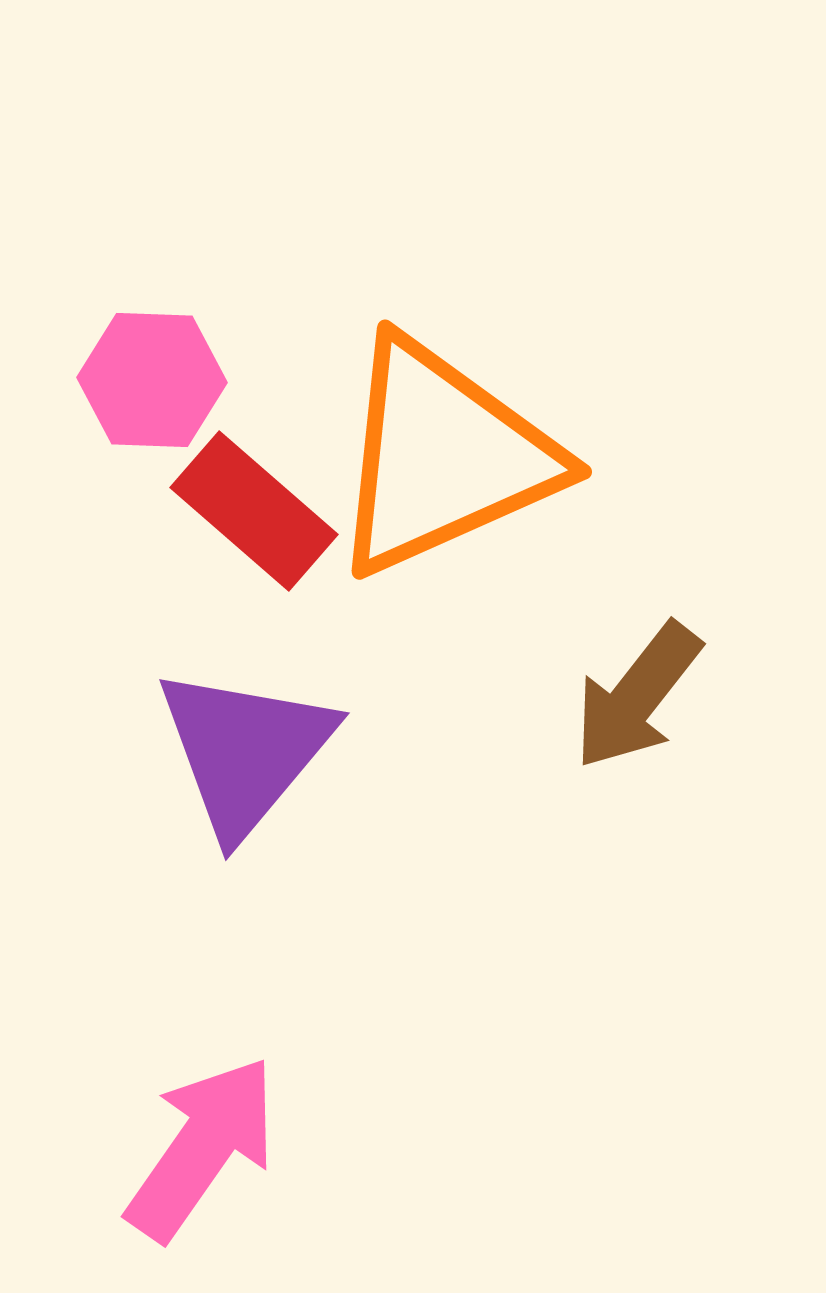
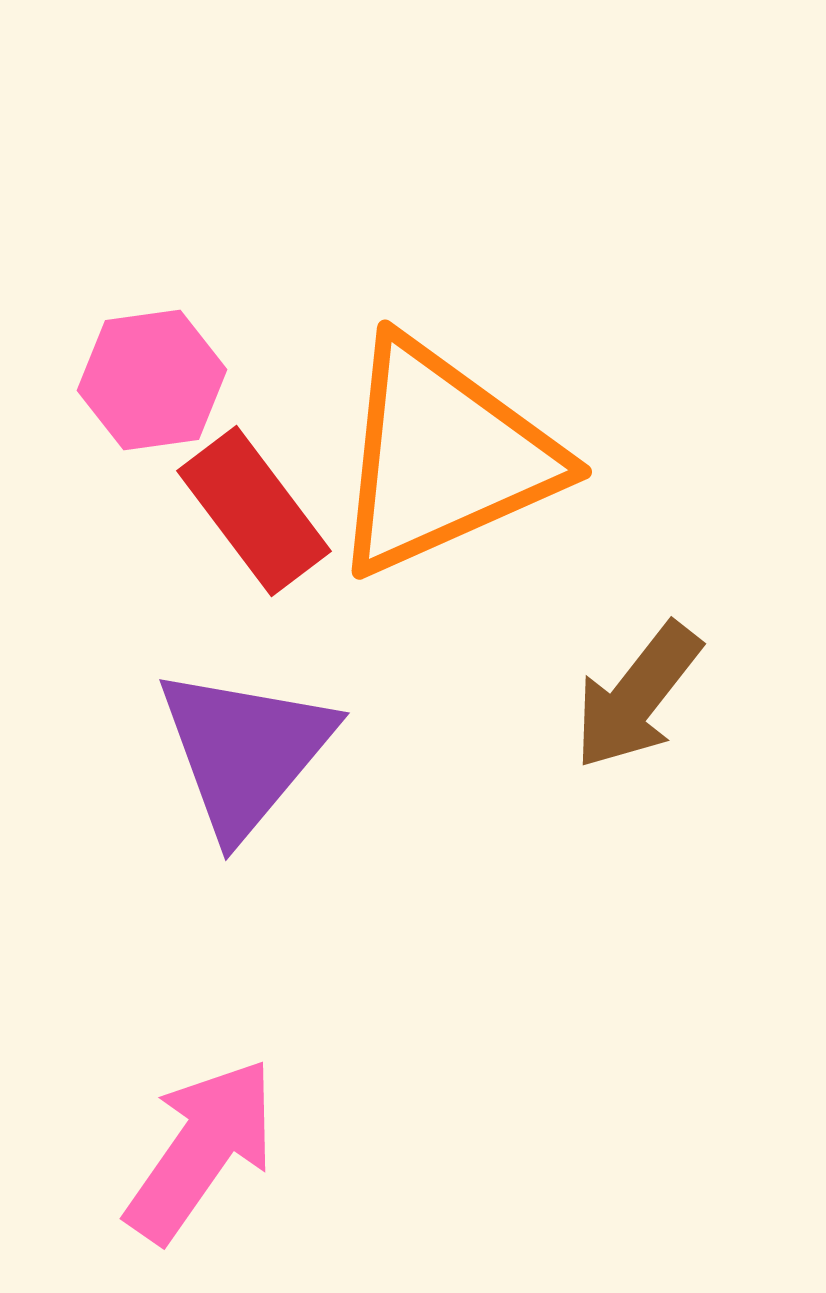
pink hexagon: rotated 10 degrees counterclockwise
red rectangle: rotated 12 degrees clockwise
pink arrow: moved 1 px left, 2 px down
